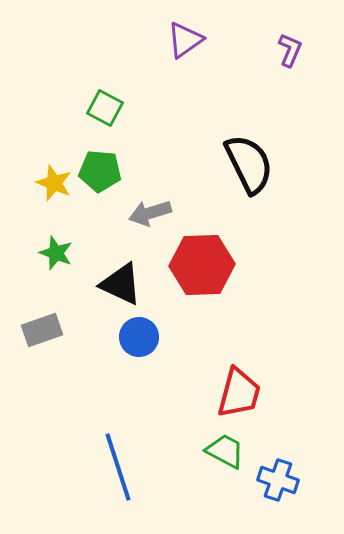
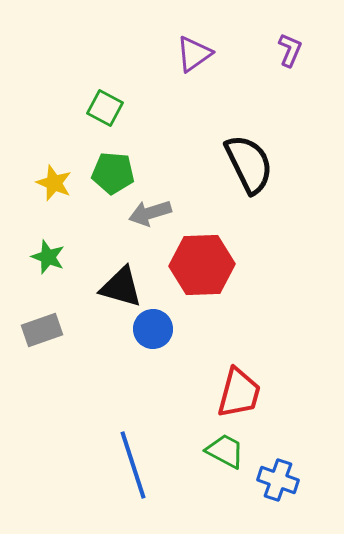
purple triangle: moved 9 px right, 14 px down
green pentagon: moved 13 px right, 2 px down
green star: moved 8 px left, 4 px down
black triangle: moved 3 px down; rotated 9 degrees counterclockwise
blue circle: moved 14 px right, 8 px up
blue line: moved 15 px right, 2 px up
